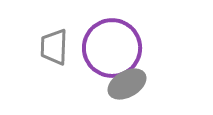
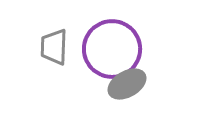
purple circle: moved 1 px down
